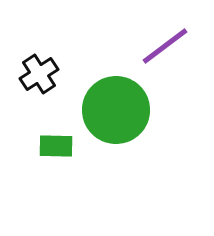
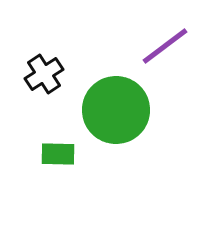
black cross: moved 5 px right
green rectangle: moved 2 px right, 8 px down
